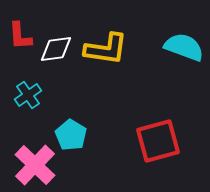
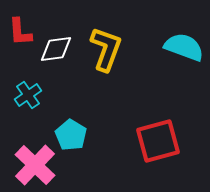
red L-shape: moved 4 px up
yellow L-shape: rotated 78 degrees counterclockwise
